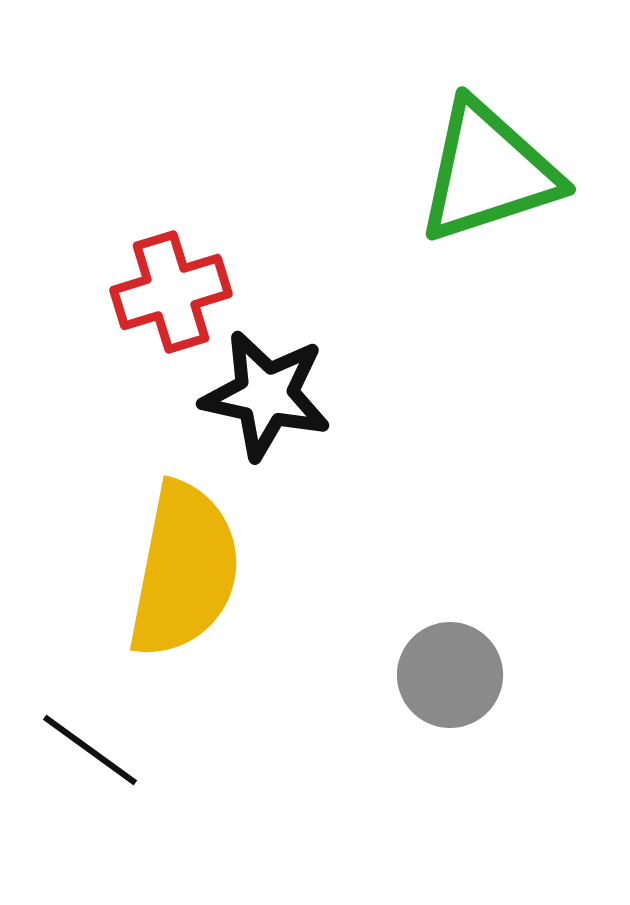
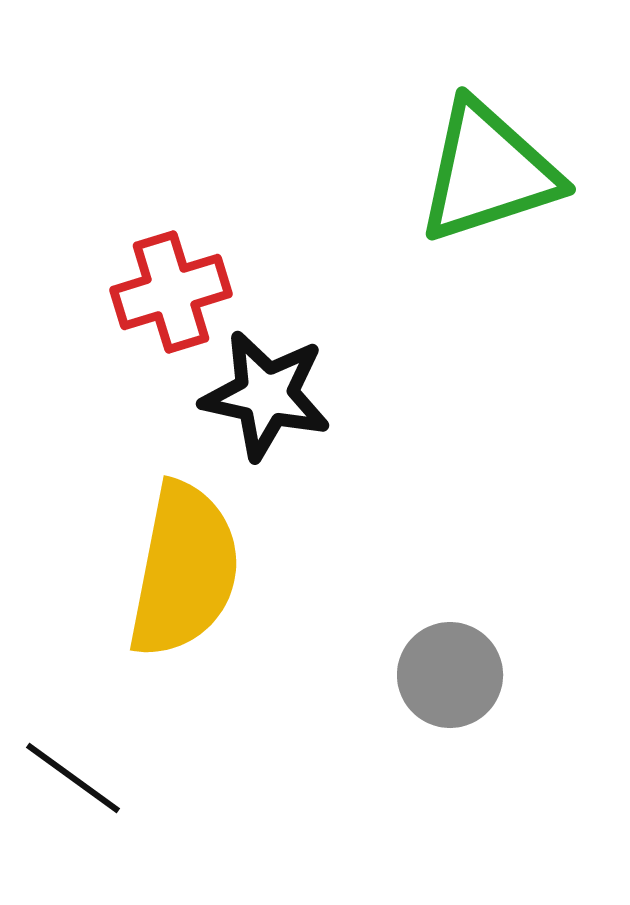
black line: moved 17 px left, 28 px down
